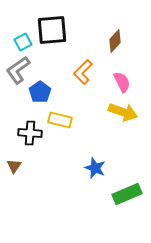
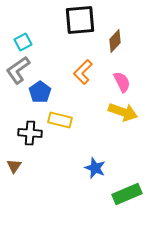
black square: moved 28 px right, 10 px up
